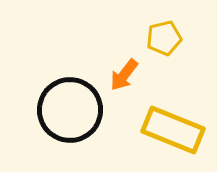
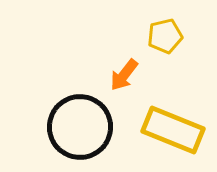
yellow pentagon: moved 1 px right, 2 px up
black circle: moved 10 px right, 17 px down
